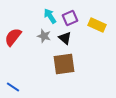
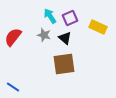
yellow rectangle: moved 1 px right, 2 px down
gray star: moved 1 px up
